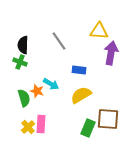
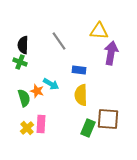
yellow semicircle: rotated 60 degrees counterclockwise
yellow cross: moved 1 px left, 1 px down
